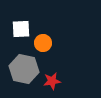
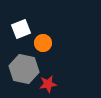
white square: rotated 18 degrees counterclockwise
red star: moved 4 px left, 3 px down
